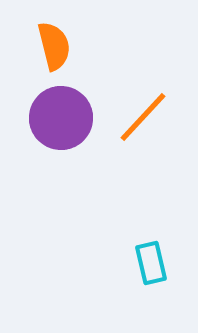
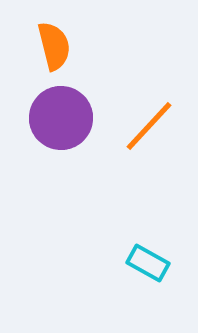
orange line: moved 6 px right, 9 px down
cyan rectangle: moved 3 px left; rotated 48 degrees counterclockwise
